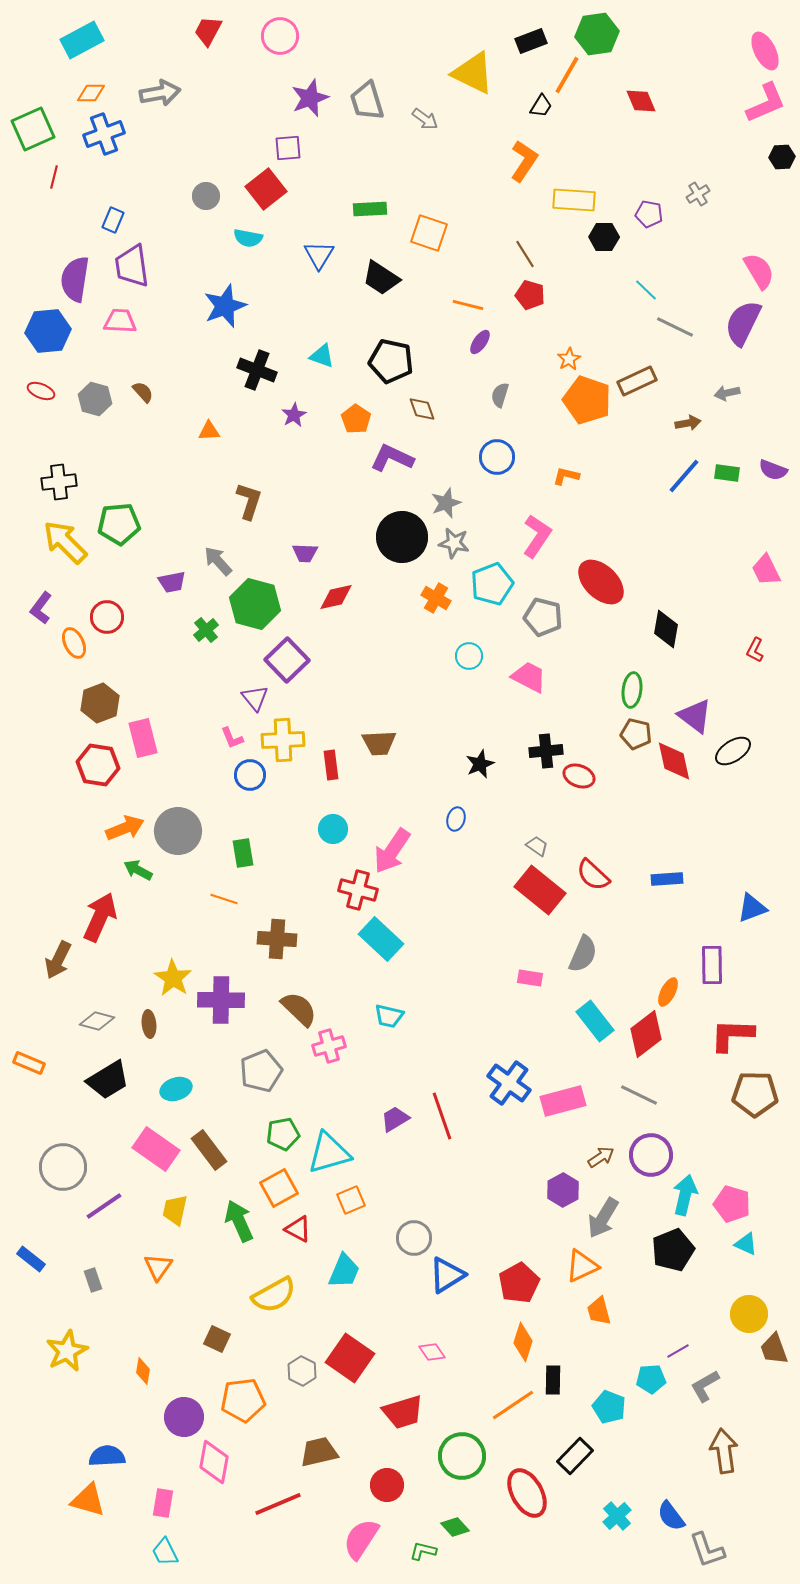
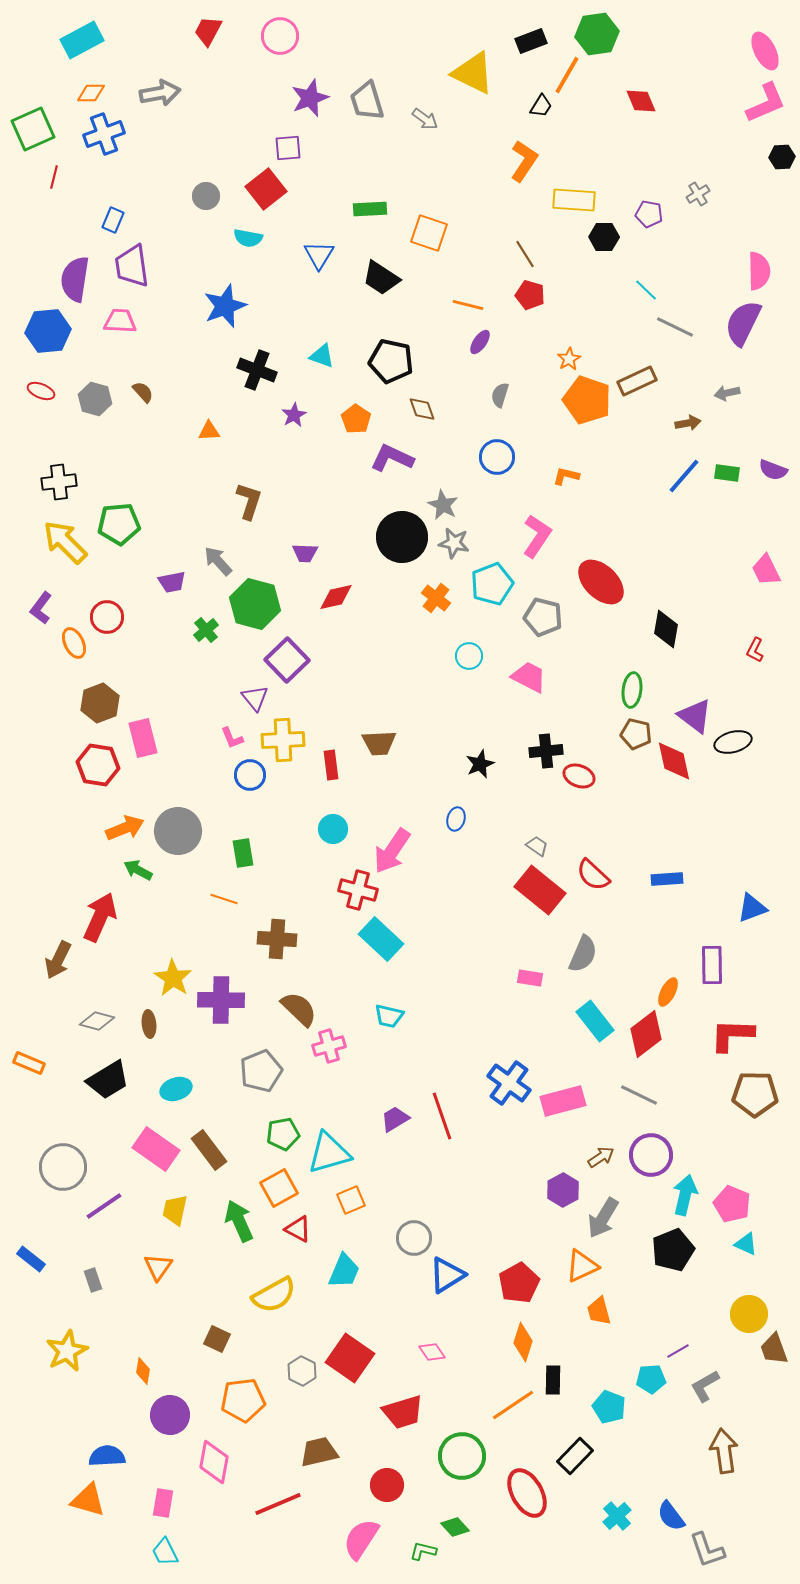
pink semicircle at (759, 271): rotated 30 degrees clockwise
gray star at (446, 503): moved 3 px left, 2 px down; rotated 24 degrees counterclockwise
orange cross at (436, 598): rotated 8 degrees clockwise
black ellipse at (733, 751): moved 9 px up; rotated 18 degrees clockwise
pink pentagon at (732, 1204): rotated 6 degrees clockwise
purple circle at (184, 1417): moved 14 px left, 2 px up
